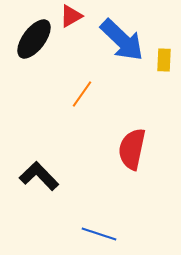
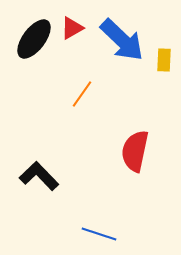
red triangle: moved 1 px right, 12 px down
red semicircle: moved 3 px right, 2 px down
